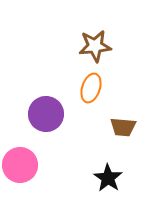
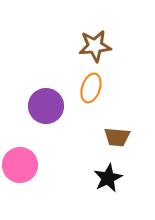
purple circle: moved 8 px up
brown trapezoid: moved 6 px left, 10 px down
black star: rotated 12 degrees clockwise
